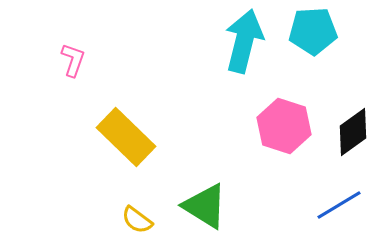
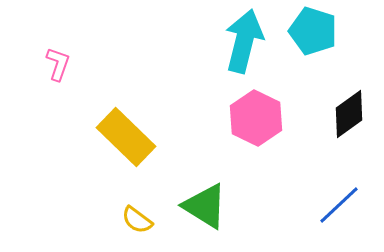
cyan pentagon: rotated 21 degrees clockwise
pink L-shape: moved 15 px left, 4 px down
pink hexagon: moved 28 px left, 8 px up; rotated 8 degrees clockwise
black diamond: moved 4 px left, 18 px up
blue line: rotated 12 degrees counterclockwise
